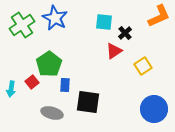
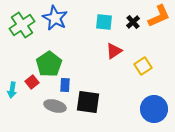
black cross: moved 8 px right, 11 px up
cyan arrow: moved 1 px right, 1 px down
gray ellipse: moved 3 px right, 7 px up
